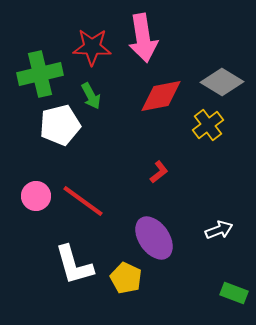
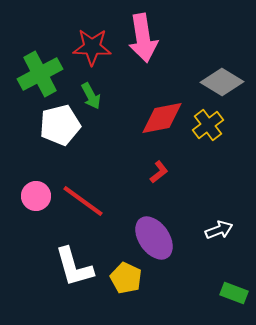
green cross: rotated 15 degrees counterclockwise
red diamond: moved 1 px right, 22 px down
white L-shape: moved 2 px down
